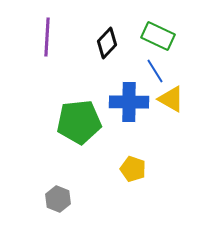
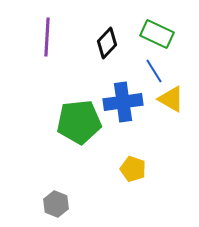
green rectangle: moved 1 px left, 2 px up
blue line: moved 1 px left
blue cross: moved 6 px left; rotated 9 degrees counterclockwise
gray hexagon: moved 2 px left, 5 px down
